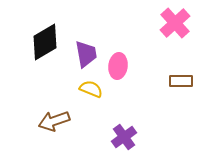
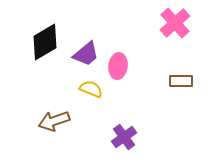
purple trapezoid: rotated 60 degrees clockwise
